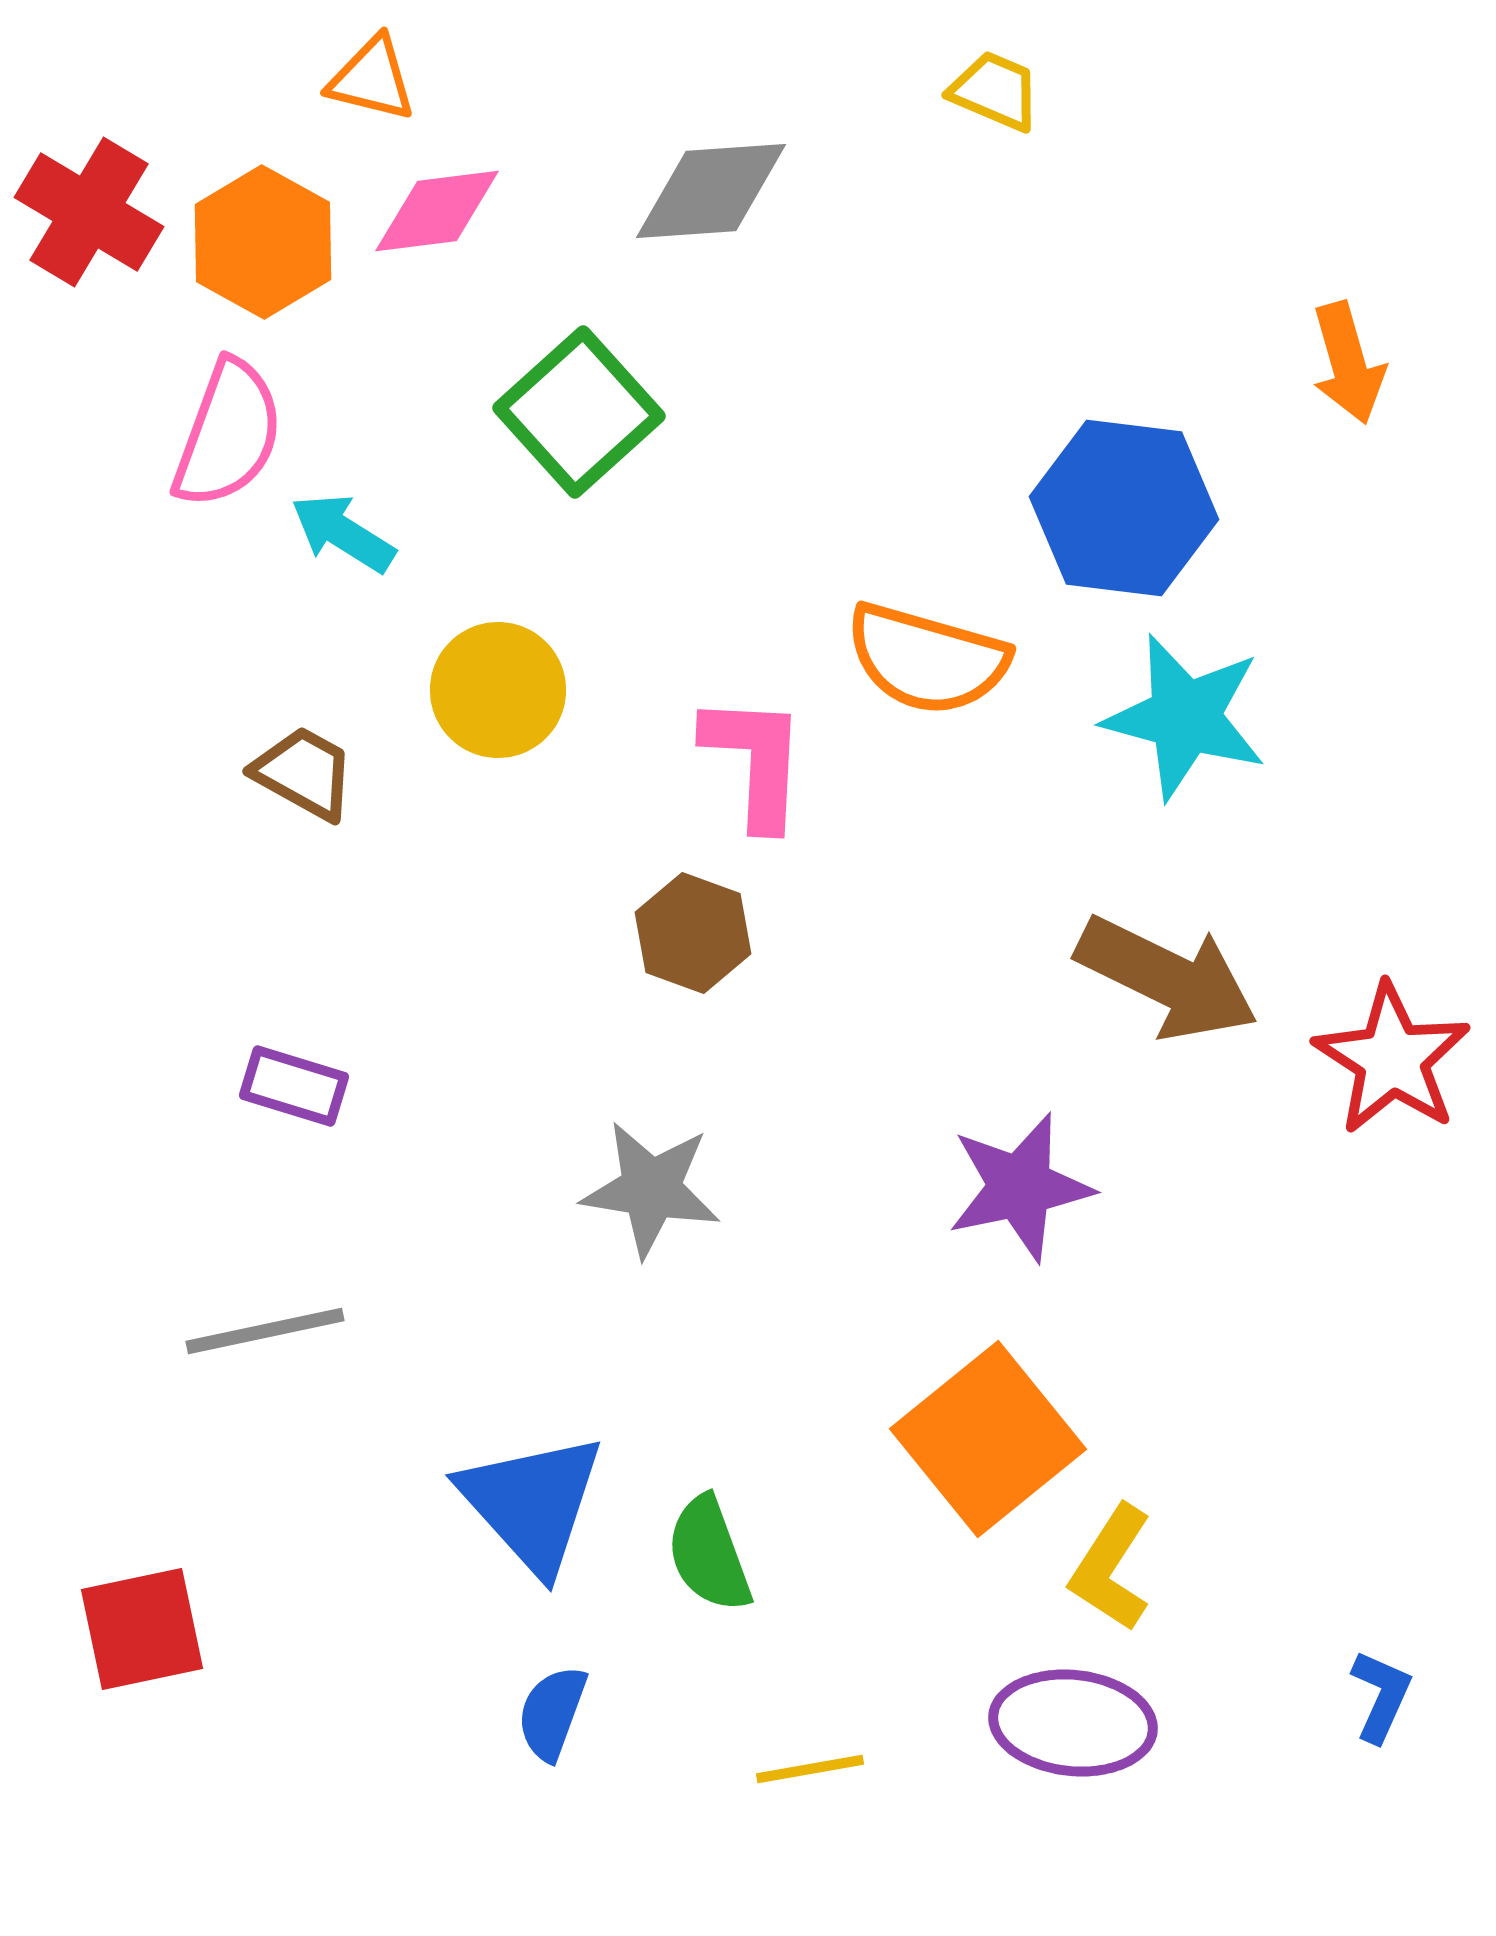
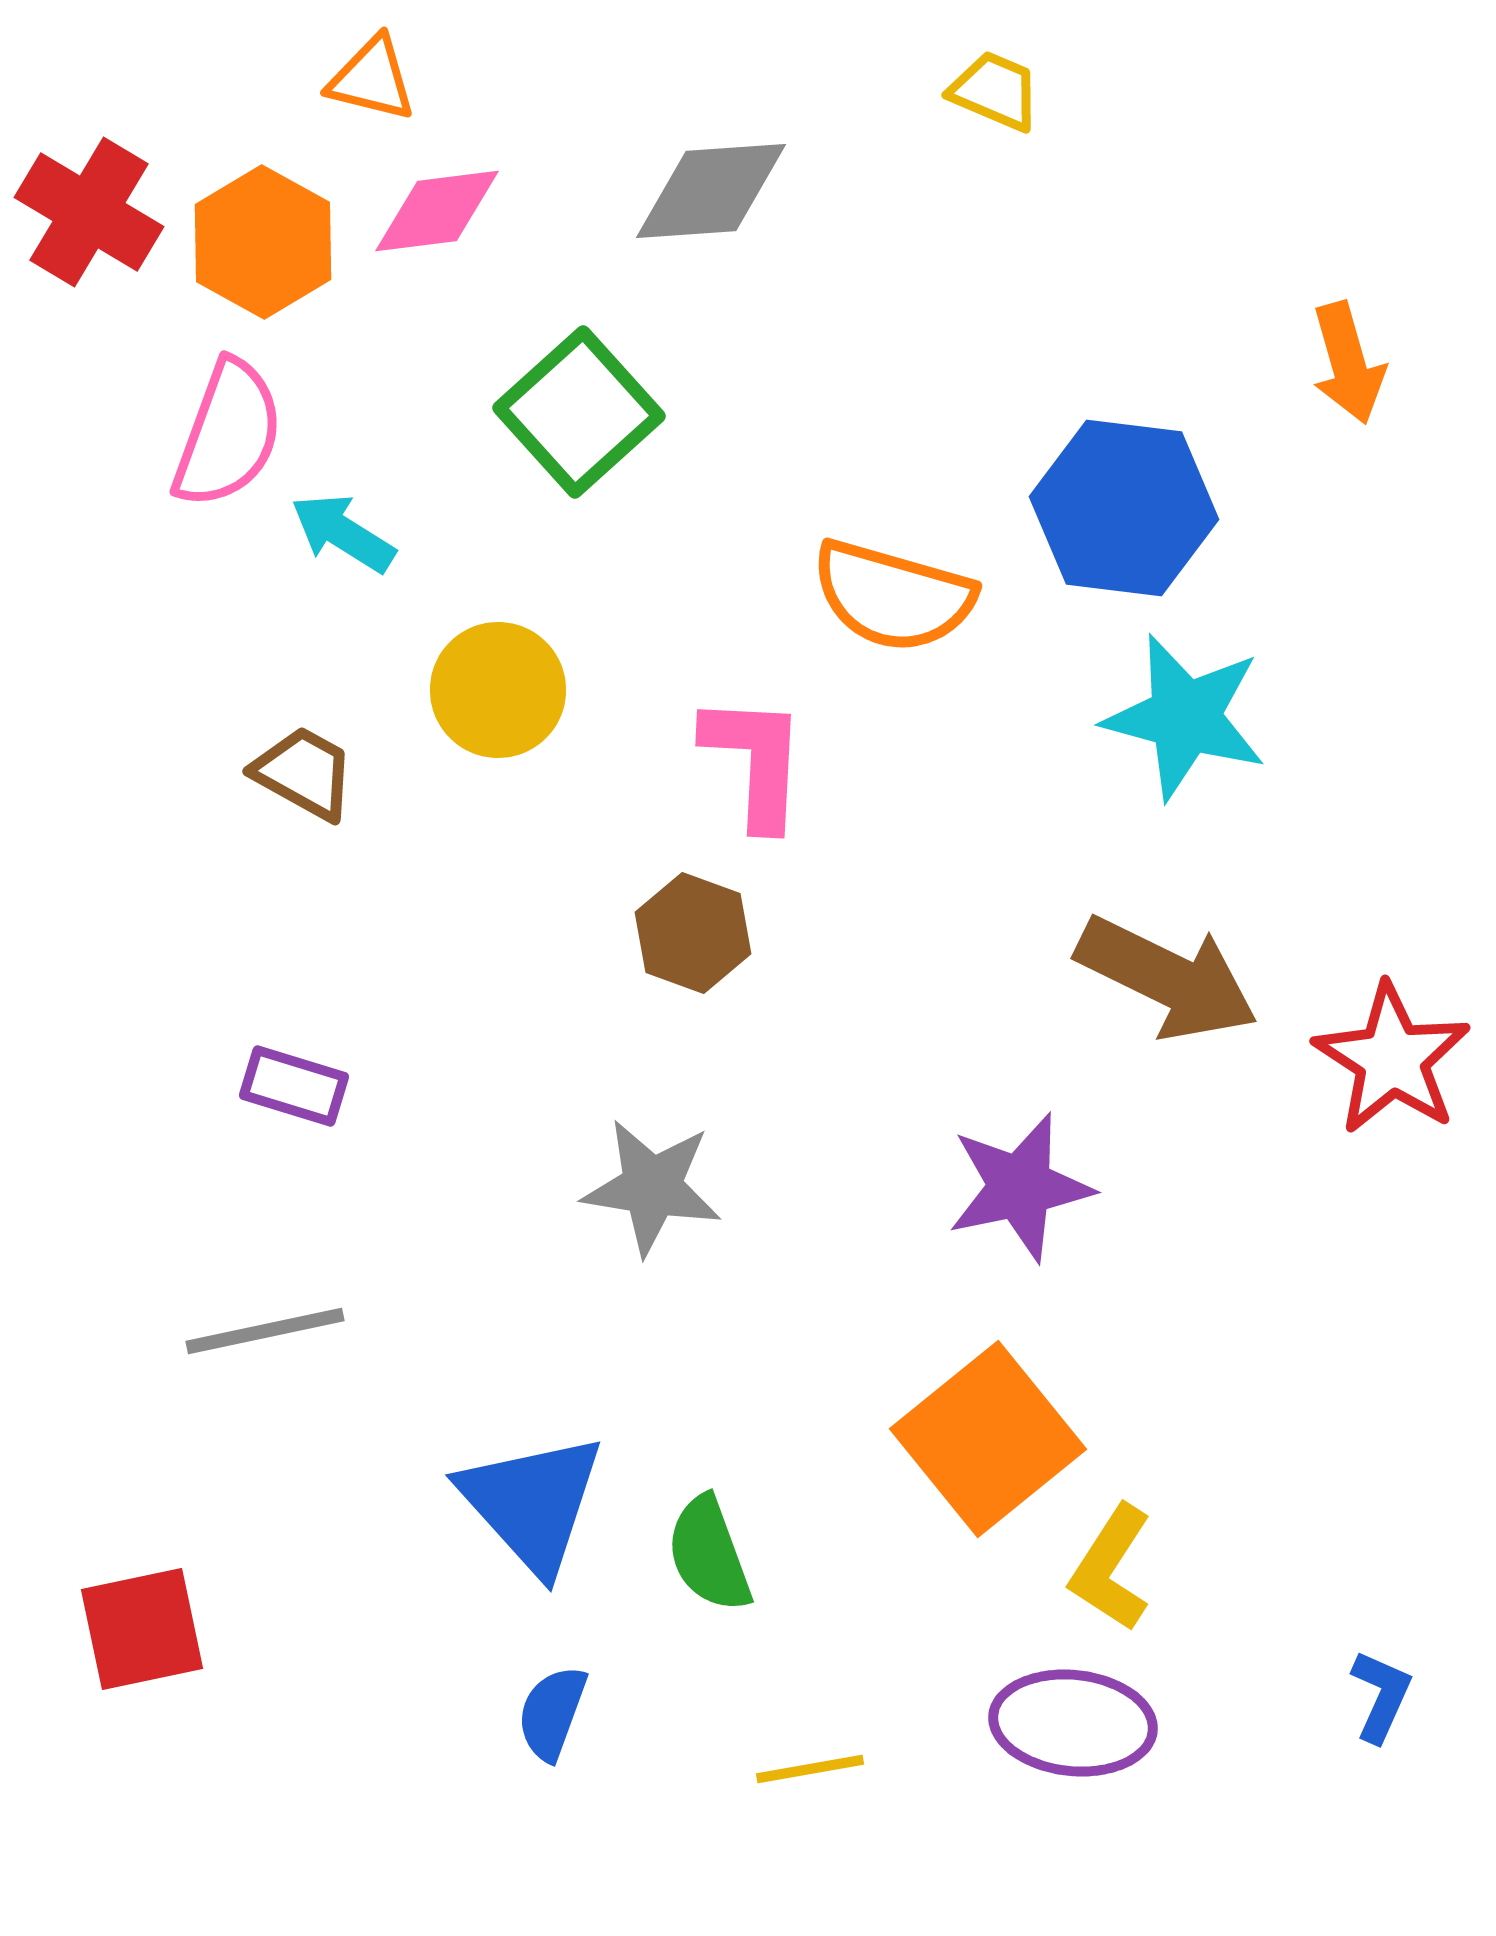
orange semicircle: moved 34 px left, 63 px up
gray star: moved 1 px right, 2 px up
